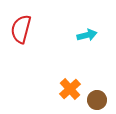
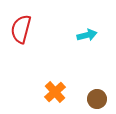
orange cross: moved 15 px left, 3 px down
brown circle: moved 1 px up
